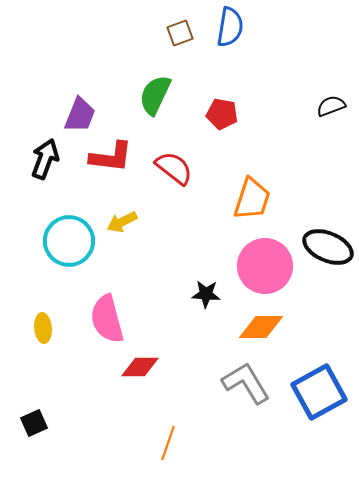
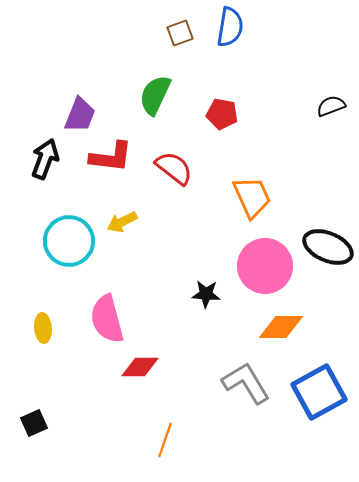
orange trapezoid: moved 2 px up; rotated 42 degrees counterclockwise
orange diamond: moved 20 px right
orange line: moved 3 px left, 3 px up
